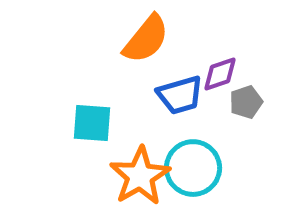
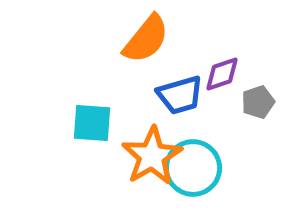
purple diamond: moved 2 px right
gray pentagon: moved 12 px right
orange star: moved 12 px right, 20 px up
